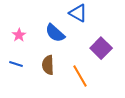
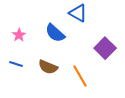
purple square: moved 4 px right
brown semicircle: moved 2 px down; rotated 66 degrees counterclockwise
